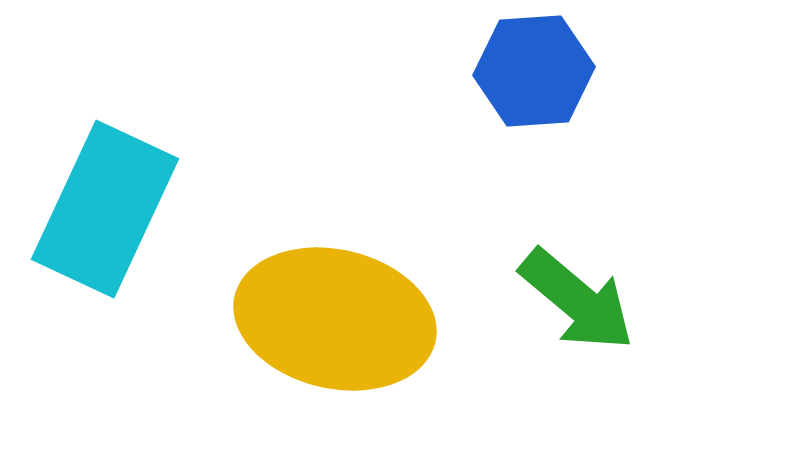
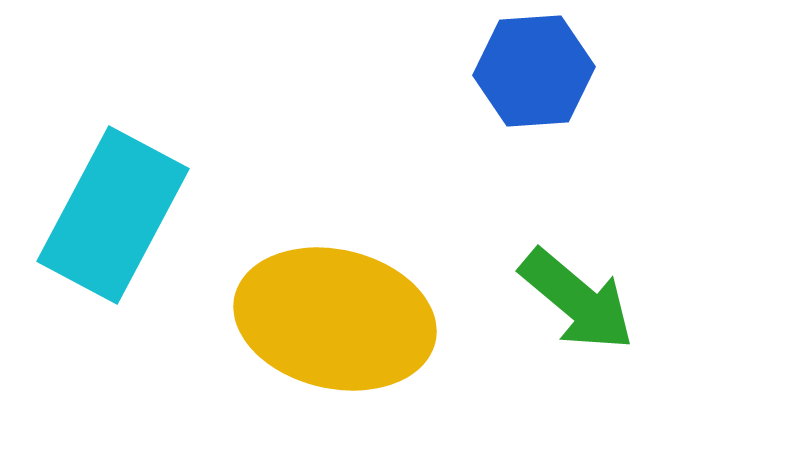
cyan rectangle: moved 8 px right, 6 px down; rotated 3 degrees clockwise
